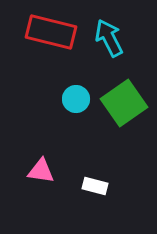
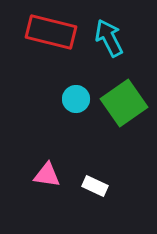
pink triangle: moved 6 px right, 4 px down
white rectangle: rotated 10 degrees clockwise
